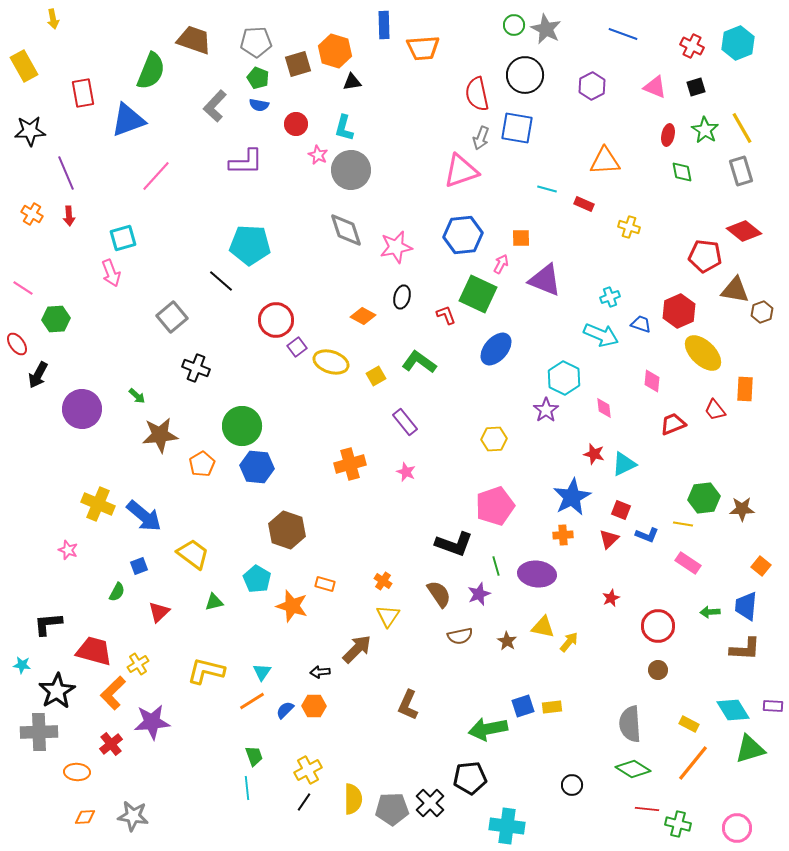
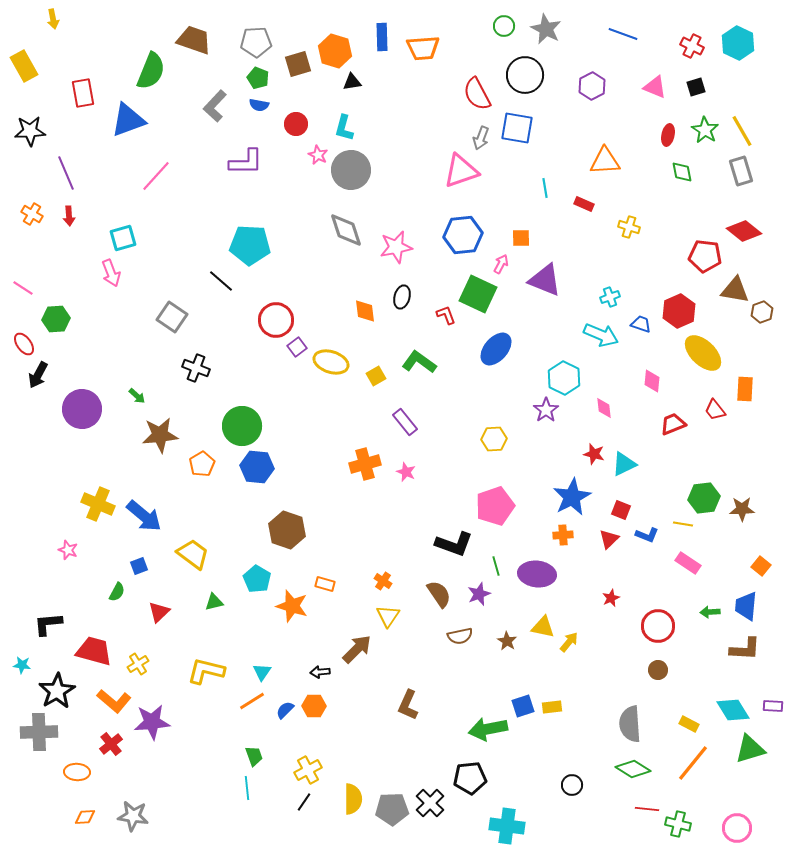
blue rectangle at (384, 25): moved 2 px left, 12 px down
green circle at (514, 25): moved 10 px left, 1 px down
cyan hexagon at (738, 43): rotated 12 degrees counterclockwise
red semicircle at (477, 94): rotated 16 degrees counterclockwise
yellow line at (742, 128): moved 3 px down
cyan line at (547, 189): moved 2 px left, 1 px up; rotated 66 degrees clockwise
orange diamond at (363, 316): moved 2 px right, 5 px up; rotated 55 degrees clockwise
gray square at (172, 317): rotated 16 degrees counterclockwise
red ellipse at (17, 344): moved 7 px right
orange cross at (350, 464): moved 15 px right
orange L-shape at (113, 693): moved 1 px right, 8 px down; rotated 96 degrees counterclockwise
